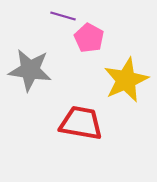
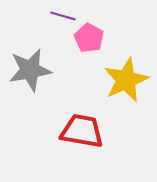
gray star: rotated 18 degrees counterclockwise
red trapezoid: moved 1 px right, 8 px down
